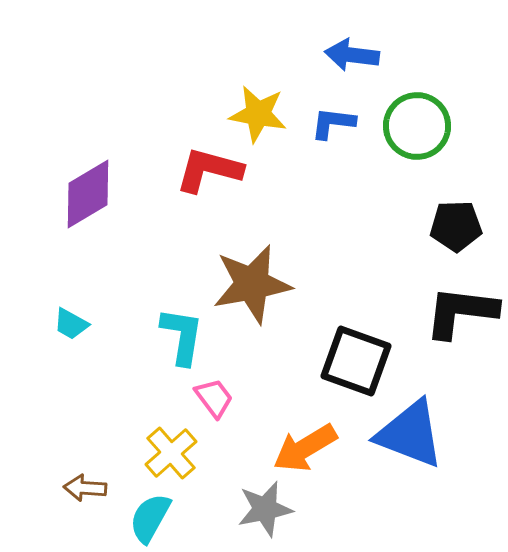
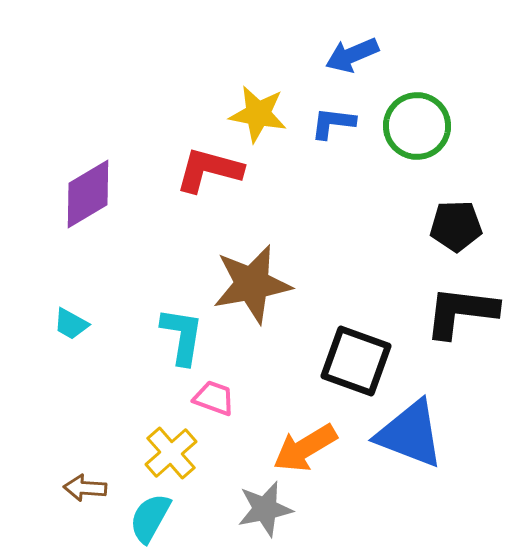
blue arrow: rotated 30 degrees counterclockwise
pink trapezoid: rotated 33 degrees counterclockwise
